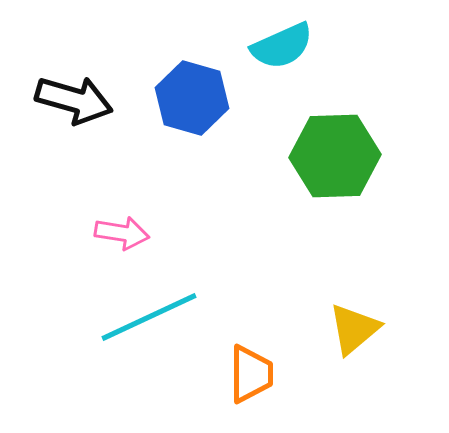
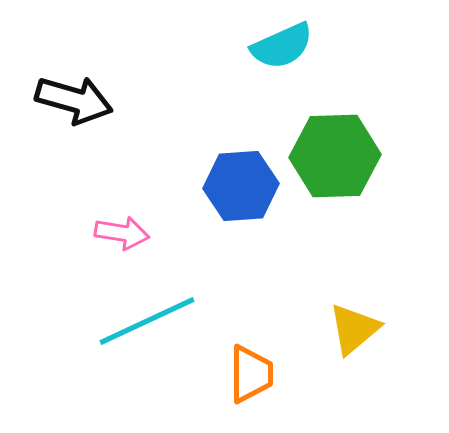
blue hexagon: moved 49 px right, 88 px down; rotated 20 degrees counterclockwise
cyan line: moved 2 px left, 4 px down
